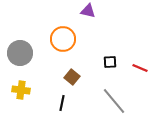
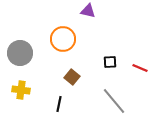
black line: moved 3 px left, 1 px down
